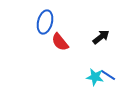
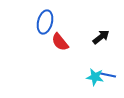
blue line: rotated 21 degrees counterclockwise
